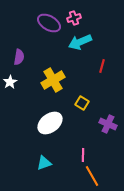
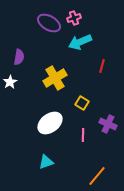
yellow cross: moved 2 px right, 2 px up
pink line: moved 20 px up
cyan triangle: moved 2 px right, 1 px up
orange line: moved 5 px right; rotated 70 degrees clockwise
